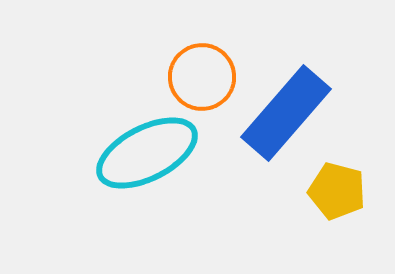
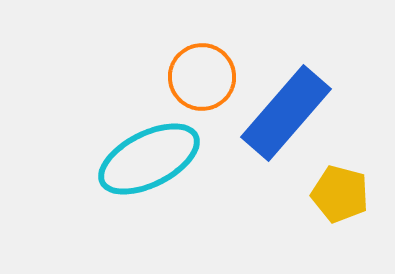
cyan ellipse: moved 2 px right, 6 px down
yellow pentagon: moved 3 px right, 3 px down
